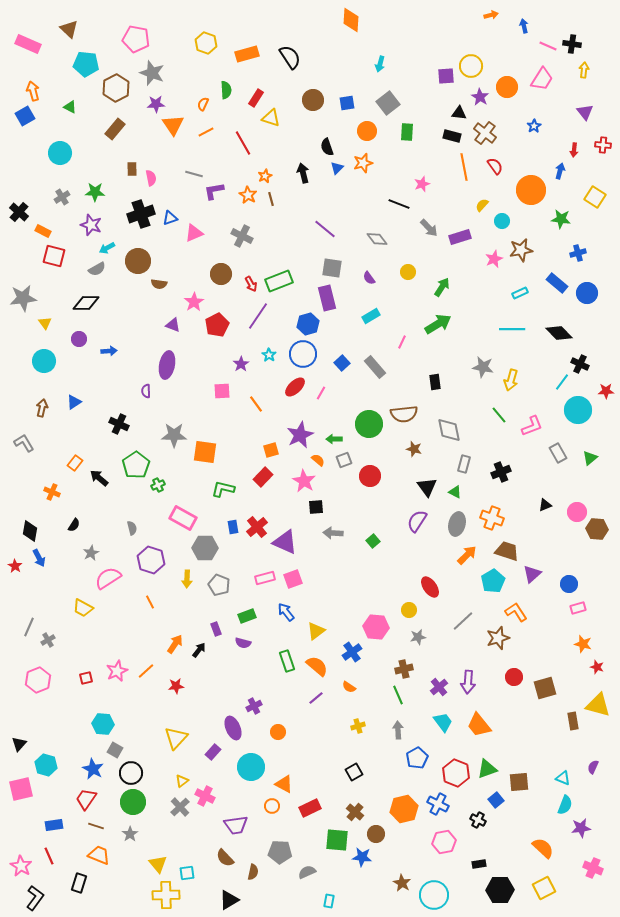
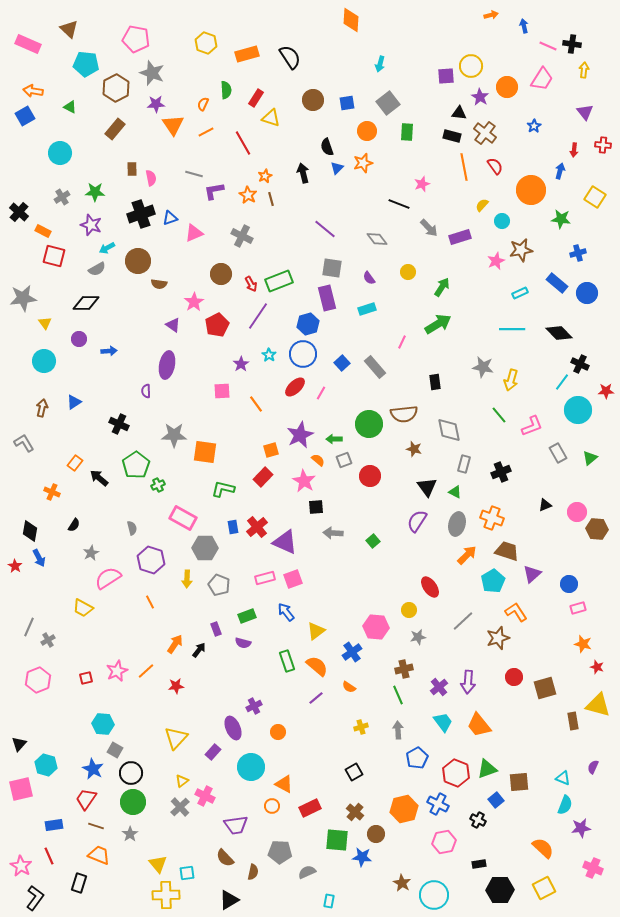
orange arrow at (33, 91): rotated 66 degrees counterclockwise
pink star at (494, 259): moved 2 px right, 2 px down
cyan rectangle at (371, 316): moved 4 px left, 7 px up; rotated 12 degrees clockwise
purple triangle at (173, 325): rotated 14 degrees clockwise
yellow cross at (358, 726): moved 3 px right, 1 px down
